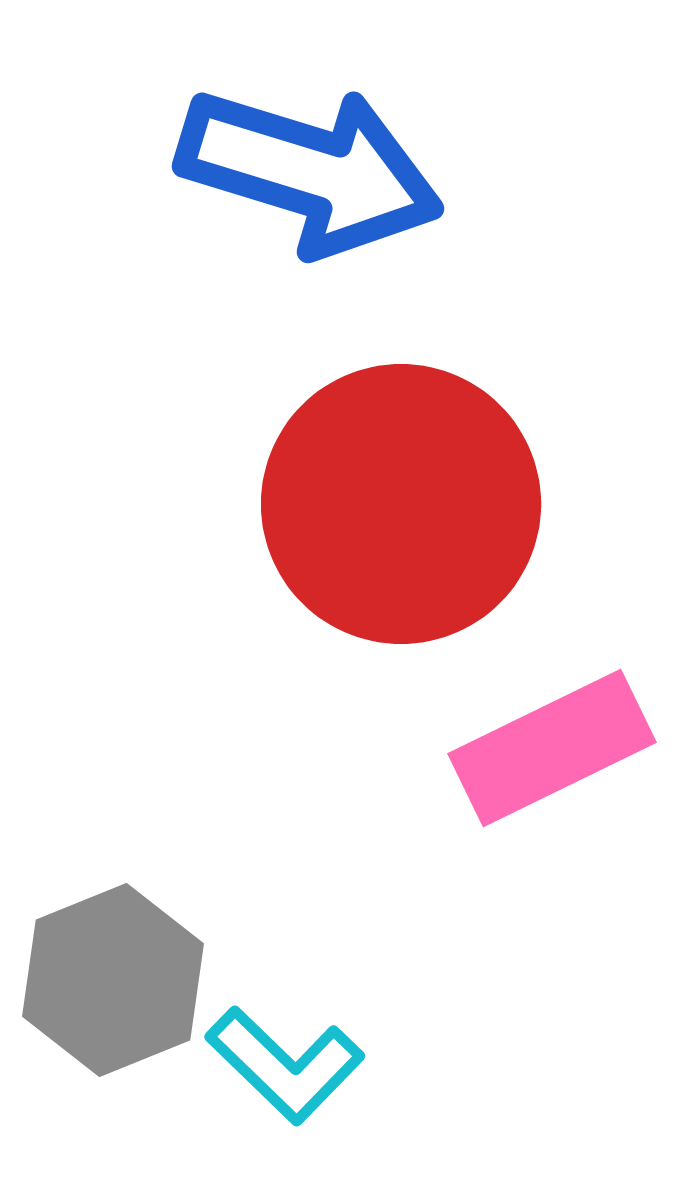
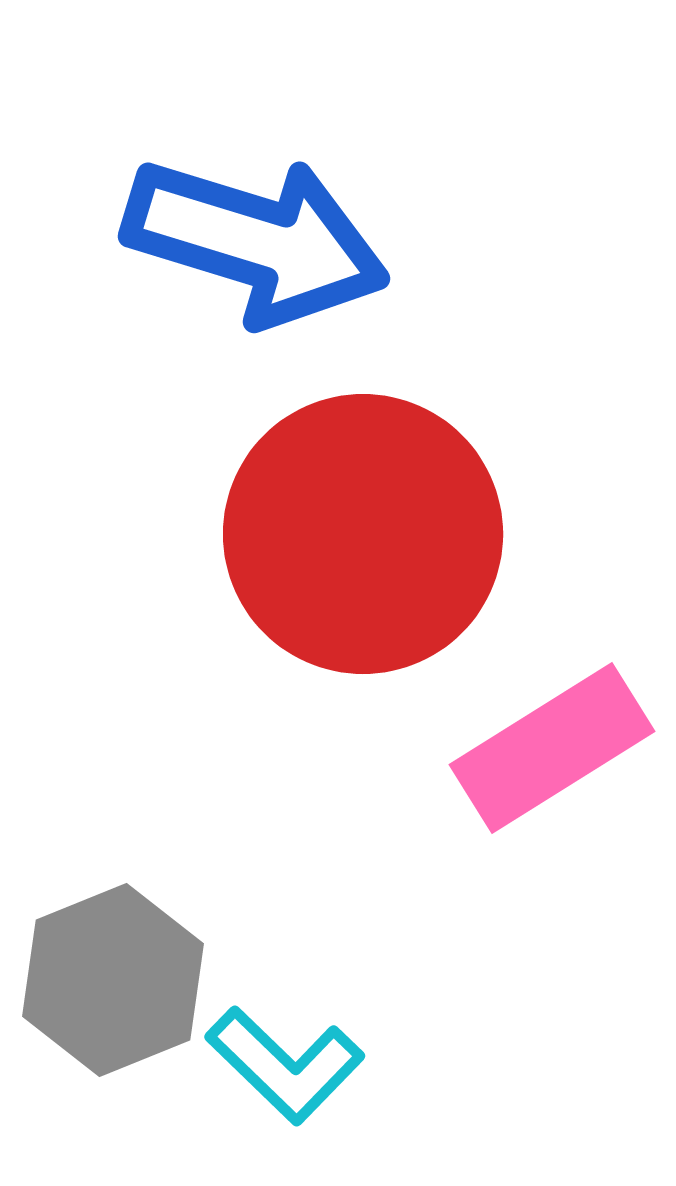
blue arrow: moved 54 px left, 70 px down
red circle: moved 38 px left, 30 px down
pink rectangle: rotated 6 degrees counterclockwise
